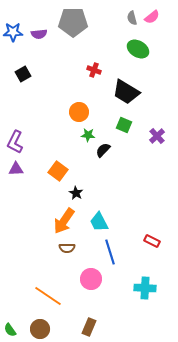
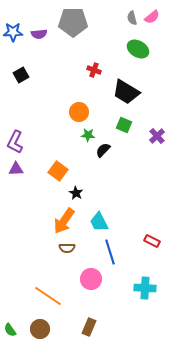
black square: moved 2 px left, 1 px down
